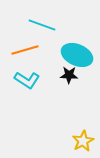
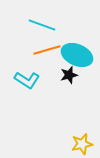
orange line: moved 22 px right
black star: rotated 18 degrees counterclockwise
yellow star: moved 1 px left, 3 px down; rotated 15 degrees clockwise
